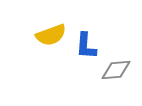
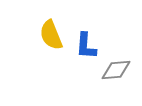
yellow semicircle: rotated 88 degrees clockwise
